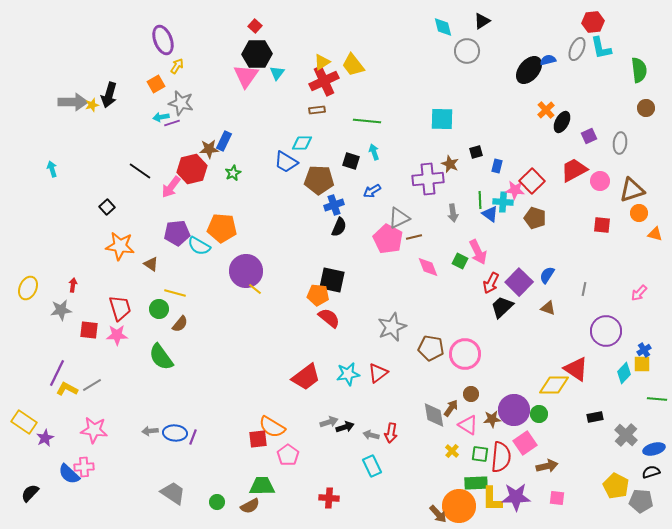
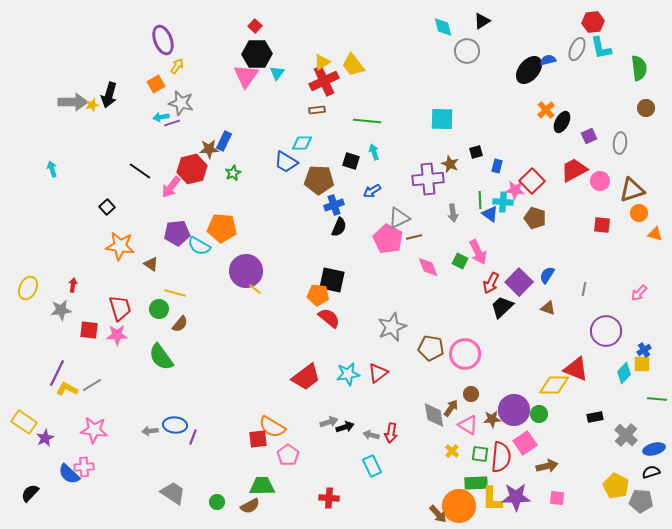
green semicircle at (639, 70): moved 2 px up
red triangle at (576, 369): rotated 12 degrees counterclockwise
blue ellipse at (175, 433): moved 8 px up
